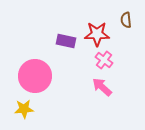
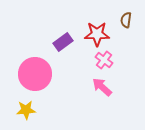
brown semicircle: rotated 14 degrees clockwise
purple rectangle: moved 3 px left, 1 px down; rotated 48 degrees counterclockwise
pink circle: moved 2 px up
yellow star: moved 2 px right, 1 px down
